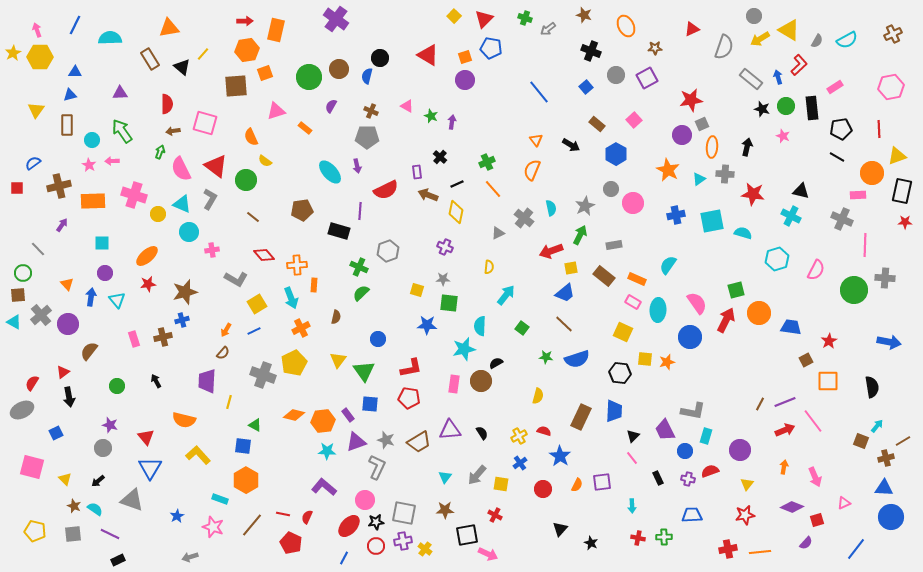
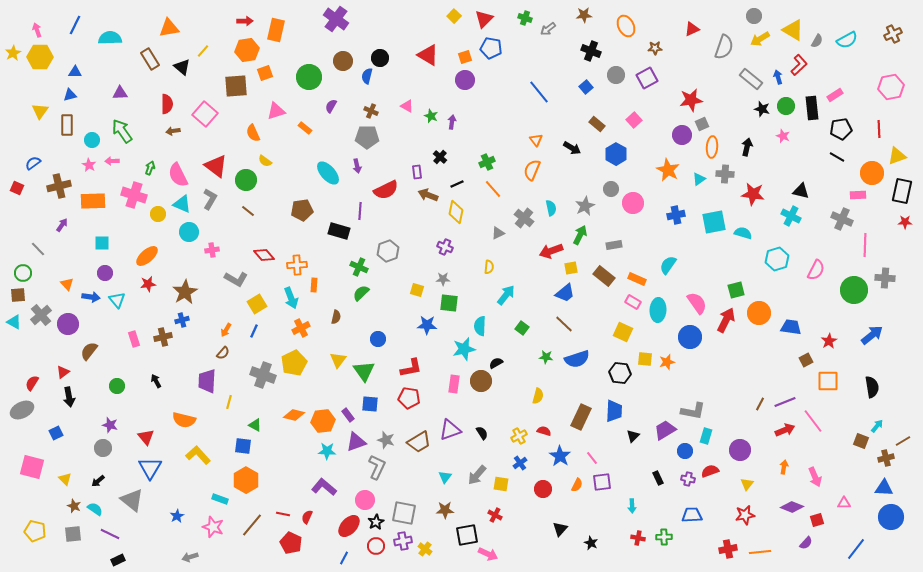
brown star at (584, 15): rotated 21 degrees counterclockwise
yellow triangle at (789, 30): moved 4 px right
yellow line at (203, 54): moved 3 px up
brown circle at (339, 69): moved 4 px right, 8 px up
pink rectangle at (835, 87): moved 8 px down
yellow triangle at (36, 110): moved 4 px right, 1 px down
pink square at (205, 123): moved 9 px up; rotated 25 degrees clockwise
orange semicircle at (251, 137): moved 2 px right, 4 px up
black arrow at (571, 145): moved 1 px right, 3 px down
green arrow at (160, 152): moved 10 px left, 16 px down
pink semicircle at (181, 169): moved 3 px left, 6 px down
cyan ellipse at (330, 172): moved 2 px left, 1 px down
red square at (17, 188): rotated 24 degrees clockwise
brown line at (253, 217): moved 5 px left, 6 px up
cyan square at (712, 221): moved 2 px right, 1 px down
brown star at (185, 292): rotated 15 degrees counterclockwise
blue arrow at (91, 297): rotated 90 degrees clockwise
blue line at (254, 331): rotated 40 degrees counterclockwise
blue arrow at (889, 342): moved 17 px left, 7 px up; rotated 50 degrees counterclockwise
purple triangle at (450, 430): rotated 15 degrees counterclockwise
purple trapezoid at (665, 430): rotated 85 degrees clockwise
pink line at (632, 458): moved 40 px left
gray triangle at (132, 500): rotated 20 degrees clockwise
pink triangle at (844, 503): rotated 24 degrees clockwise
black star at (376, 522): rotated 21 degrees counterclockwise
